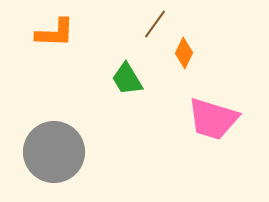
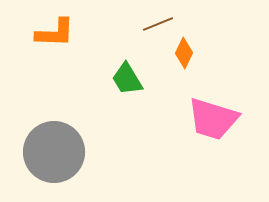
brown line: moved 3 px right; rotated 32 degrees clockwise
